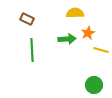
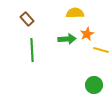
brown rectangle: rotated 24 degrees clockwise
orange star: moved 1 px left, 1 px down
